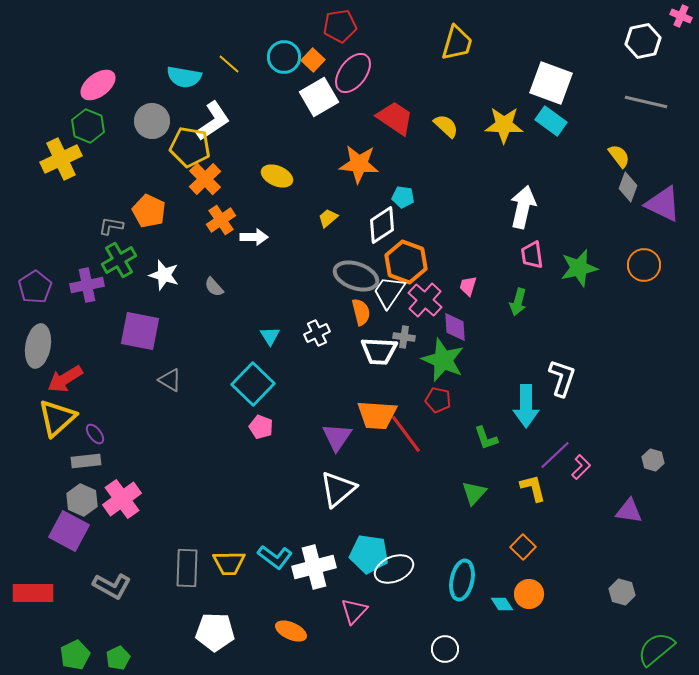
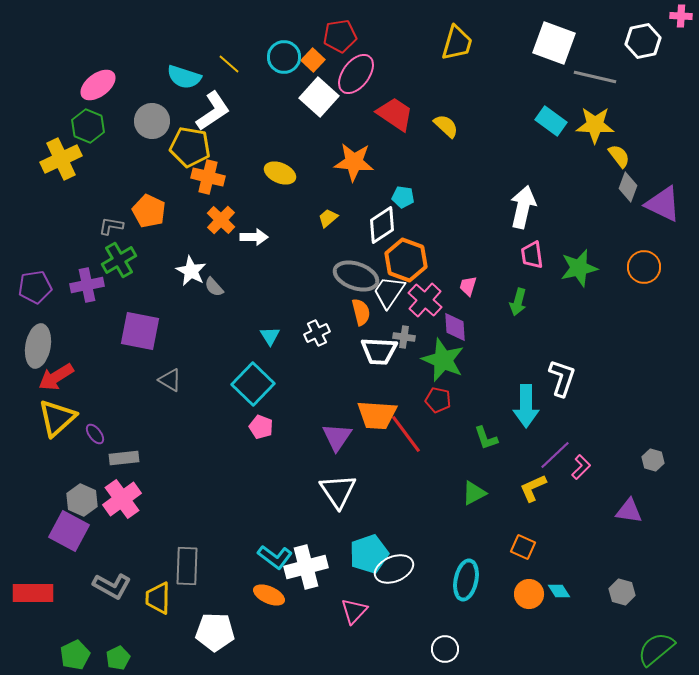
pink cross at (681, 16): rotated 20 degrees counterclockwise
red pentagon at (340, 26): moved 10 px down
pink ellipse at (353, 73): moved 3 px right, 1 px down
cyan semicircle at (184, 77): rotated 8 degrees clockwise
white square at (551, 83): moved 3 px right, 40 px up
white square at (319, 97): rotated 18 degrees counterclockwise
gray line at (646, 102): moved 51 px left, 25 px up
red trapezoid at (395, 118): moved 4 px up
white L-shape at (213, 121): moved 10 px up
yellow star at (504, 125): moved 91 px right
orange star at (359, 164): moved 5 px left, 2 px up
yellow ellipse at (277, 176): moved 3 px right, 3 px up
orange cross at (205, 179): moved 3 px right, 2 px up; rotated 32 degrees counterclockwise
orange cross at (221, 220): rotated 12 degrees counterclockwise
orange hexagon at (406, 262): moved 2 px up
orange circle at (644, 265): moved 2 px down
white star at (164, 275): moved 27 px right, 4 px up; rotated 12 degrees clockwise
purple pentagon at (35, 287): rotated 24 degrees clockwise
red arrow at (65, 379): moved 9 px left, 2 px up
gray rectangle at (86, 461): moved 38 px right, 3 px up
yellow L-shape at (533, 488): rotated 100 degrees counterclockwise
white triangle at (338, 489): moved 2 px down; rotated 24 degrees counterclockwise
green triangle at (474, 493): rotated 20 degrees clockwise
orange square at (523, 547): rotated 20 degrees counterclockwise
cyan pentagon at (369, 554): rotated 27 degrees counterclockwise
yellow trapezoid at (229, 563): moved 71 px left, 35 px down; rotated 92 degrees clockwise
white cross at (314, 567): moved 8 px left
gray rectangle at (187, 568): moved 2 px up
cyan ellipse at (462, 580): moved 4 px right
cyan diamond at (502, 604): moved 57 px right, 13 px up
orange ellipse at (291, 631): moved 22 px left, 36 px up
